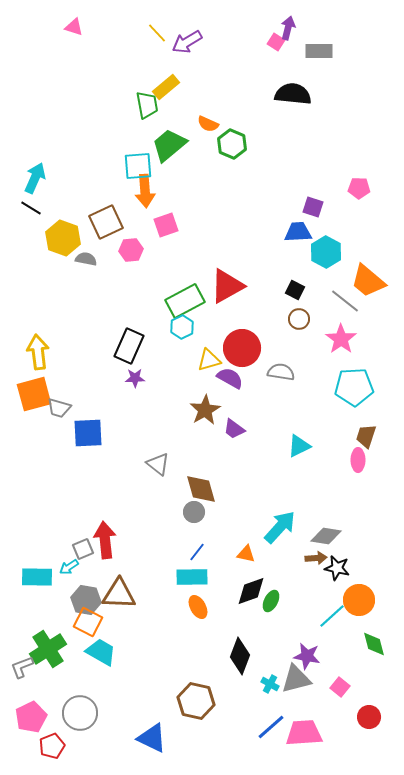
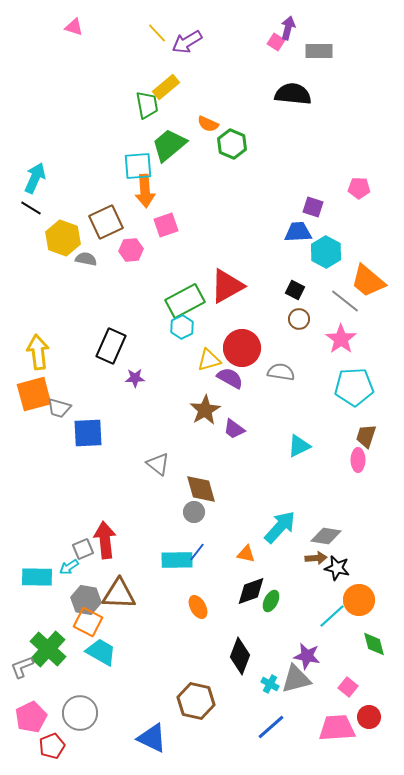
black rectangle at (129, 346): moved 18 px left
cyan rectangle at (192, 577): moved 15 px left, 17 px up
green cross at (48, 649): rotated 15 degrees counterclockwise
pink square at (340, 687): moved 8 px right
pink trapezoid at (304, 733): moved 33 px right, 5 px up
